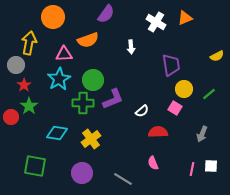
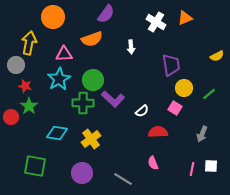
orange semicircle: moved 4 px right, 1 px up
red star: moved 1 px right, 1 px down; rotated 24 degrees counterclockwise
yellow circle: moved 1 px up
purple L-shape: rotated 65 degrees clockwise
